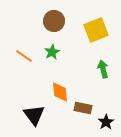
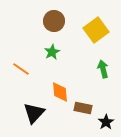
yellow square: rotated 15 degrees counterclockwise
orange line: moved 3 px left, 13 px down
black triangle: moved 2 px up; rotated 20 degrees clockwise
